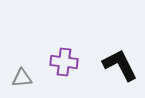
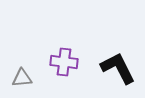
black L-shape: moved 2 px left, 3 px down
